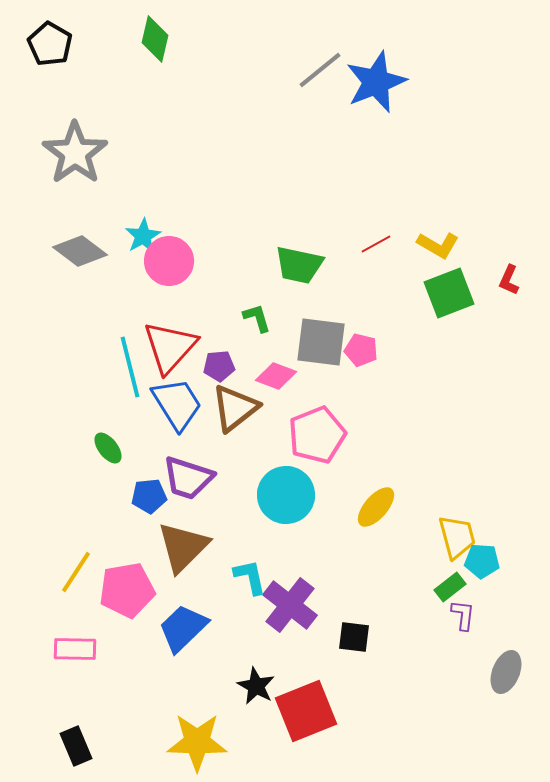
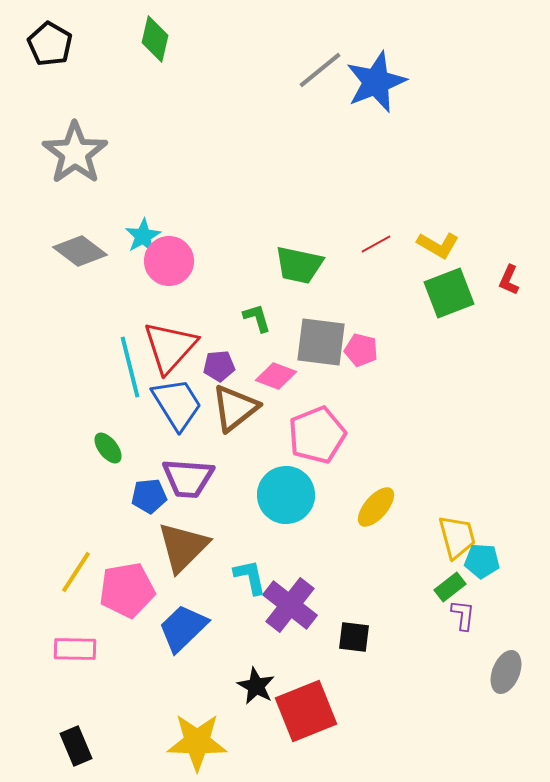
purple trapezoid at (188, 478): rotated 14 degrees counterclockwise
